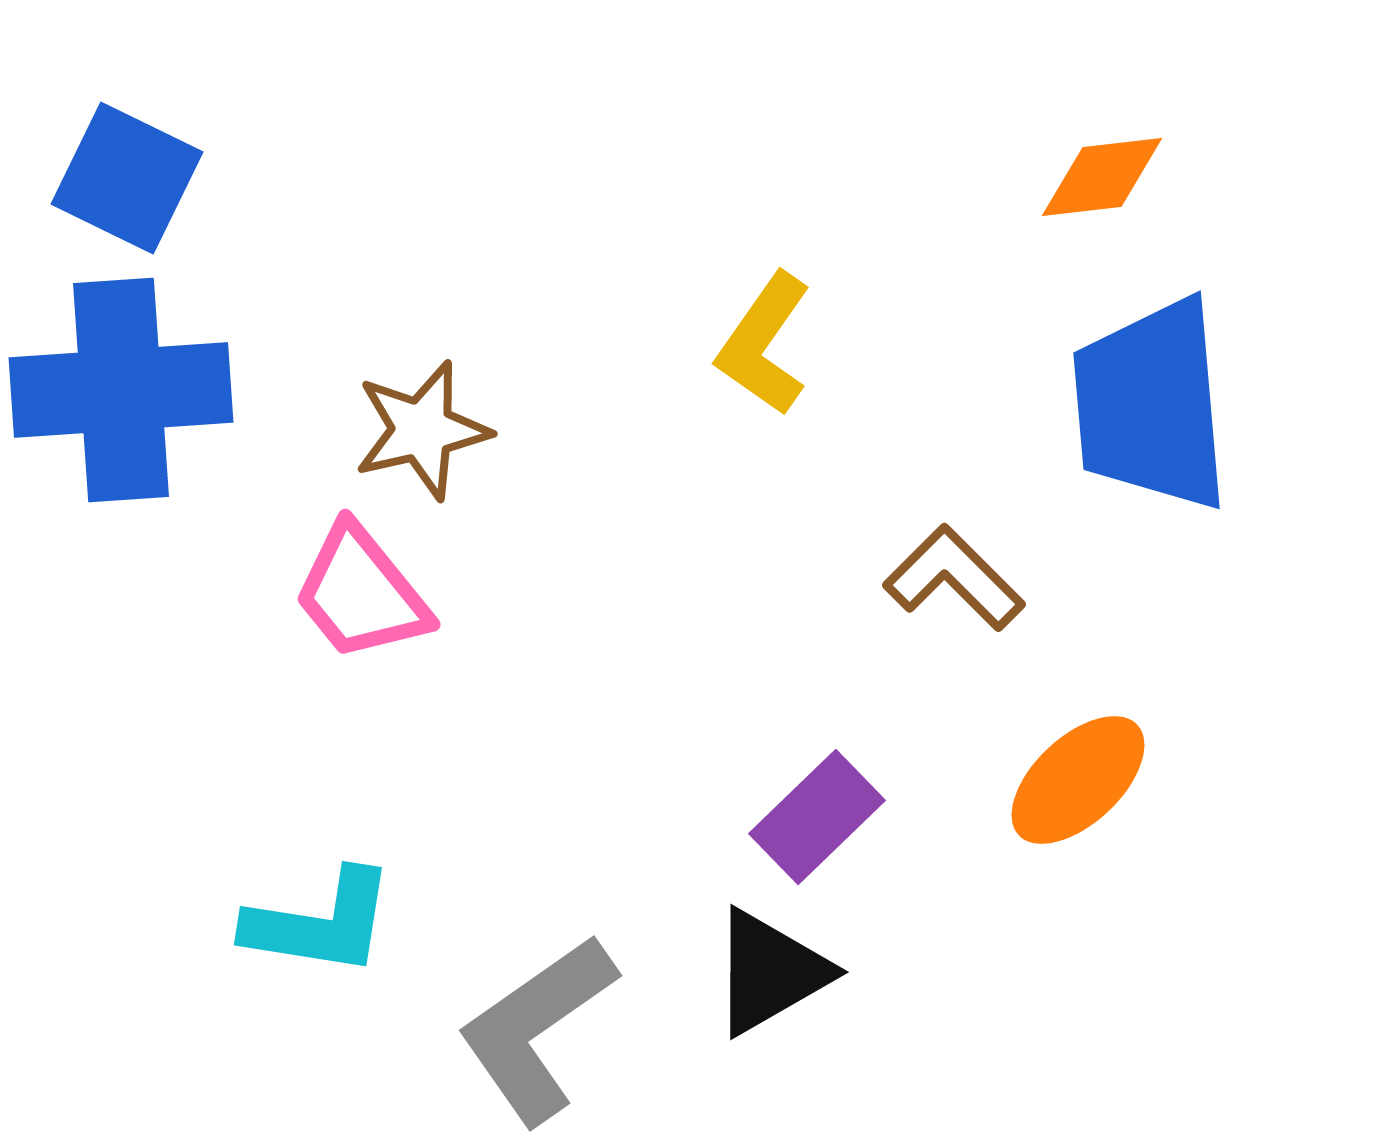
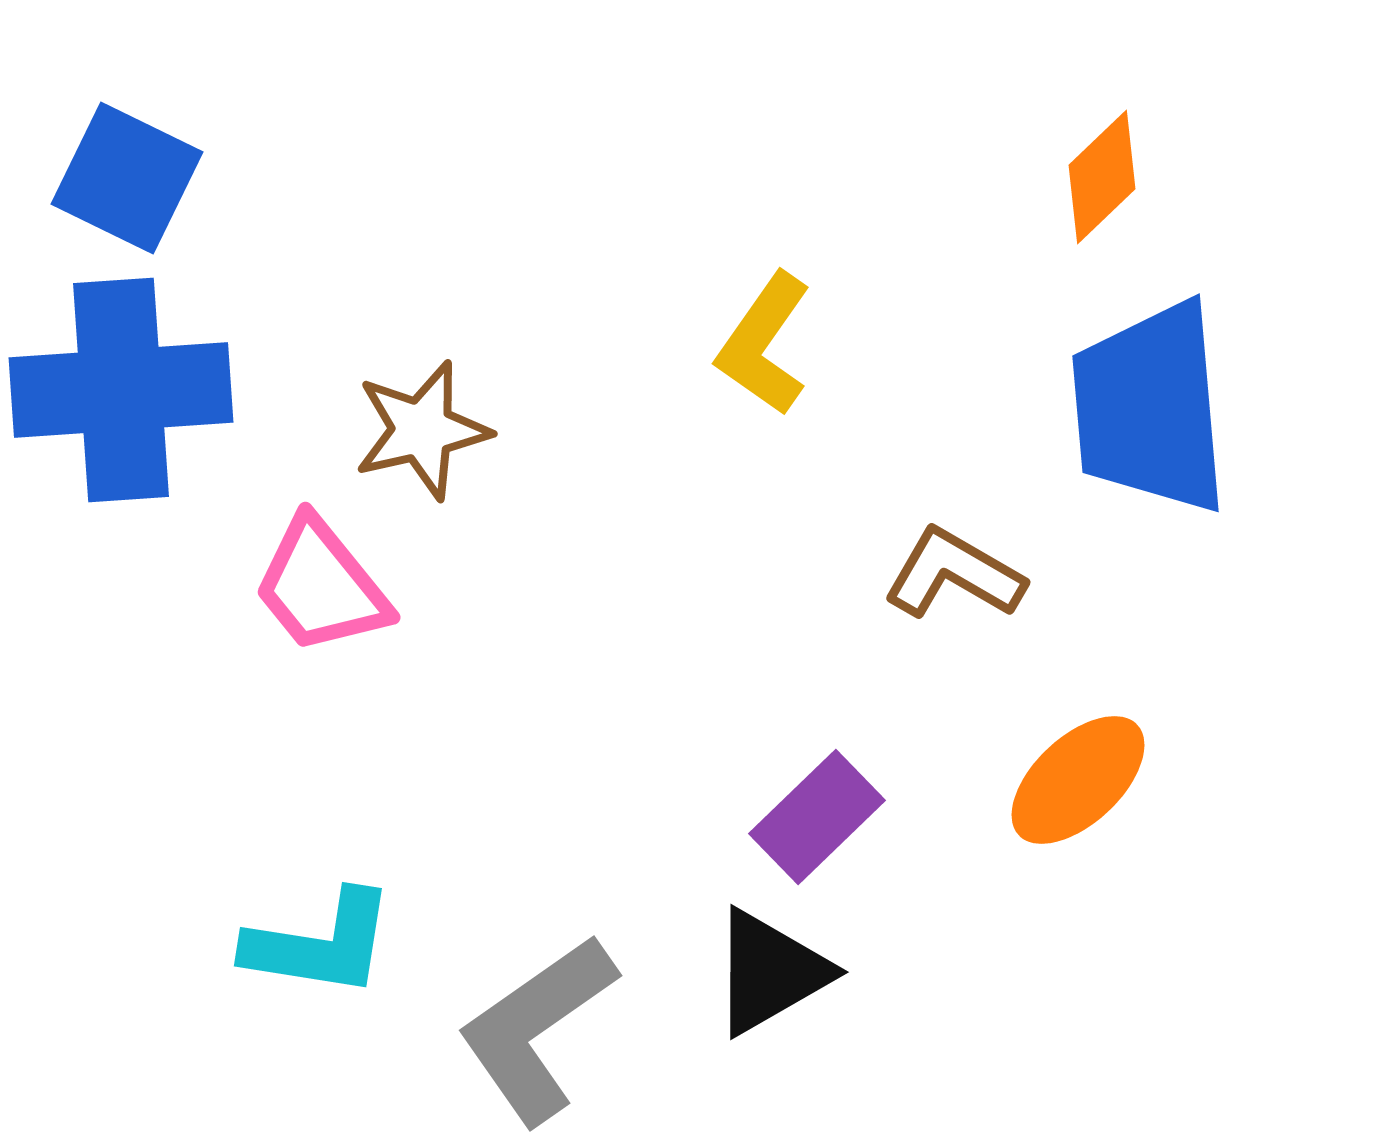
orange diamond: rotated 37 degrees counterclockwise
blue trapezoid: moved 1 px left, 3 px down
brown L-shape: moved 4 px up; rotated 15 degrees counterclockwise
pink trapezoid: moved 40 px left, 7 px up
cyan L-shape: moved 21 px down
